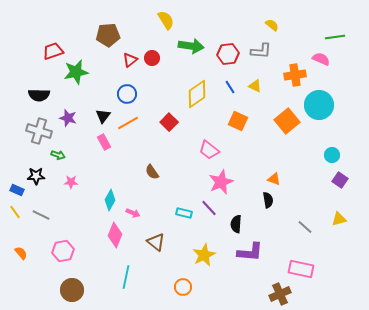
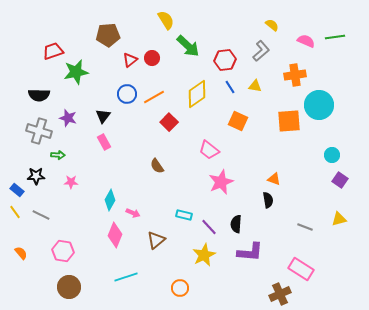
green arrow at (191, 46): moved 3 px left; rotated 35 degrees clockwise
gray L-shape at (261, 51): rotated 45 degrees counterclockwise
red hexagon at (228, 54): moved 3 px left, 6 px down
pink semicircle at (321, 59): moved 15 px left, 18 px up
yellow triangle at (255, 86): rotated 16 degrees counterclockwise
orange square at (287, 121): moved 2 px right; rotated 35 degrees clockwise
orange line at (128, 123): moved 26 px right, 26 px up
green arrow at (58, 155): rotated 16 degrees counterclockwise
brown semicircle at (152, 172): moved 5 px right, 6 px up
blue rectangle at (17, 190): rotated 16 degrees clockwise
purple line at (209, 208): moved 19 px down
cyan rectangle at (184, 213): moved 2 px down
gray line at (305, 227): rotated 21 degrees counterclockwise
brown triangle at (156, 242): moved 2 px up; rotated 42 degrees clockwise
pink hexagon at (63, 251): rotated 20 degrees clockwise
pink rectangle at (301, 269): rotated 20 degrees clockwise
cyan line at (126, 277): rotated 60 degrees clockwise
orange circle at (183, 287): moved 3 px left, 1 px down
brown circle at (72, 290): moved 3 px left, 3 px up
